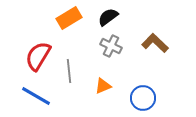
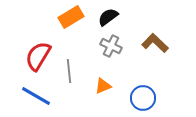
orange rectangle: moved 2 px right, 1 px up
